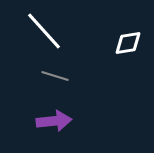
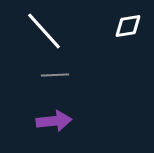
white diamond: moved 17 px up
gray line: moved 1 px up; rotated 20 degrees counterclockwise
